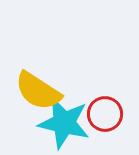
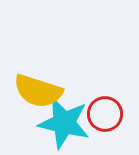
yellow semicircle: rotated 15 degrees counterclockwise
